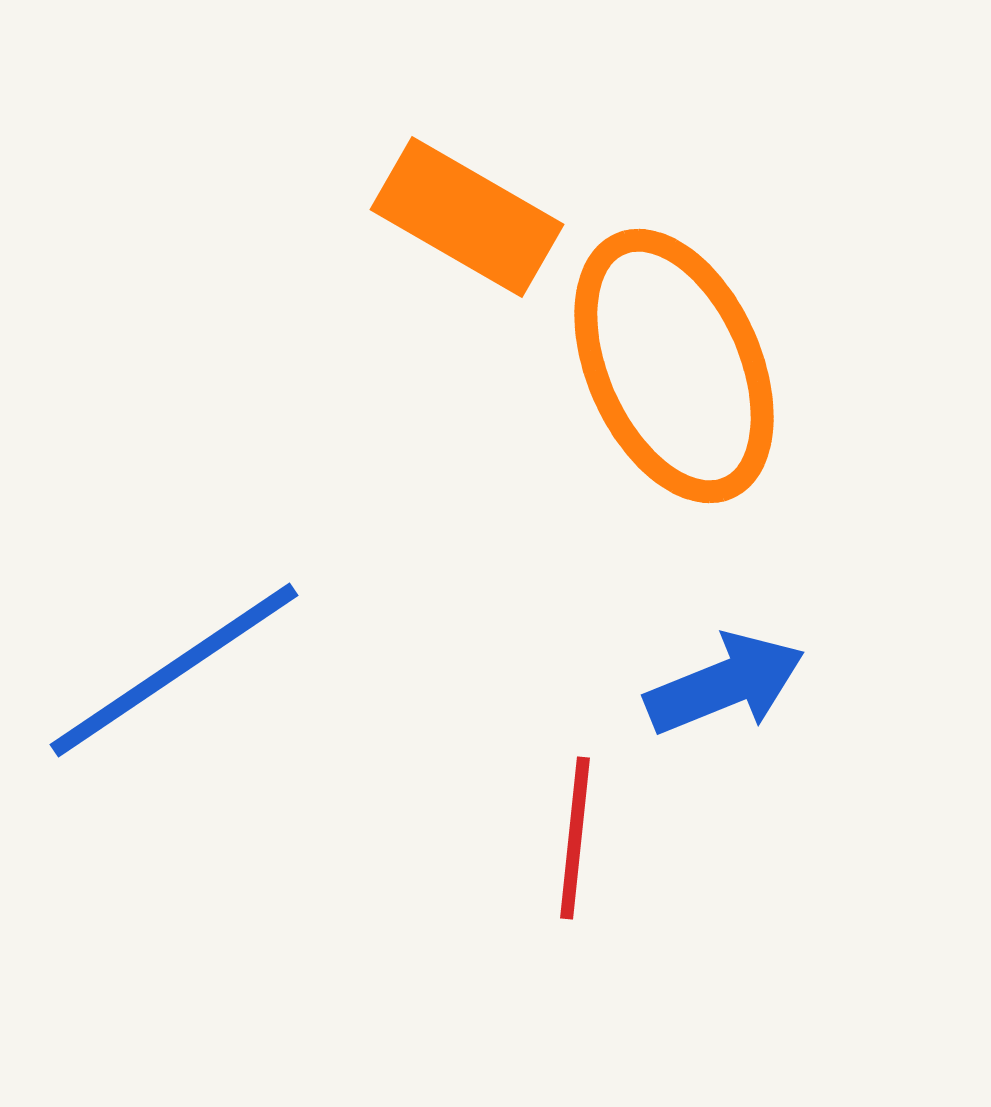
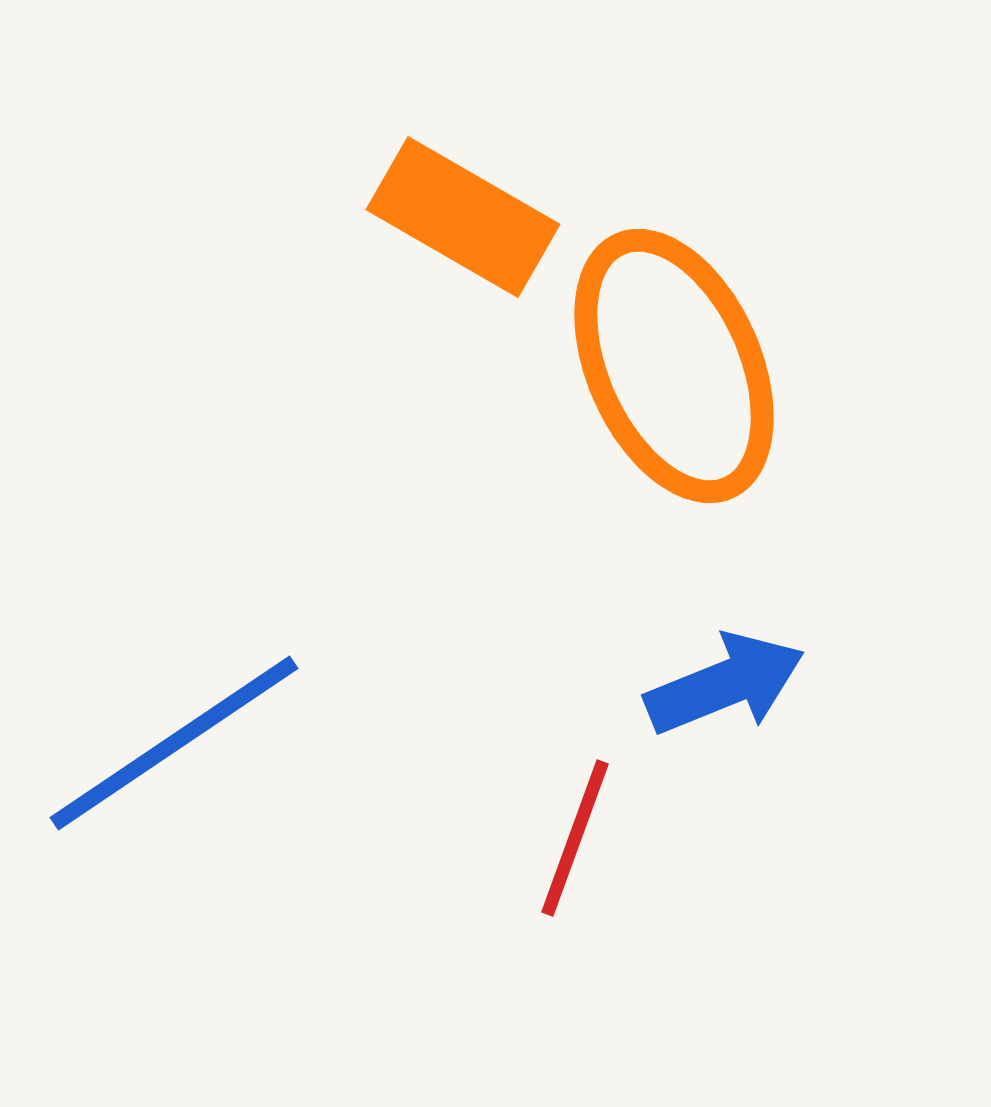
orange rectangle: moved 4 px left
blue line: moved 73 px down
red line: rotated 14 degrees clockwise
